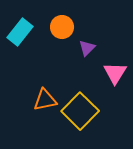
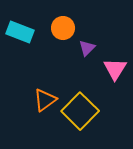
orange circle: moved 1 px right, 1 px down
cyan rectangle: rotated 72 degrees clockwise
pink triangle: moved 4 px up
orange triangle: rotated 25 degrees counterclockwise
